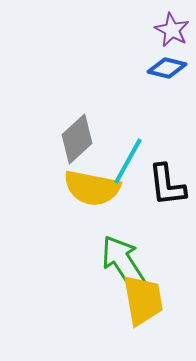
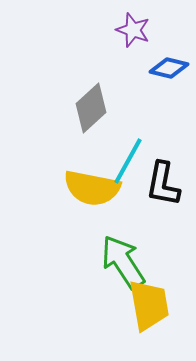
purple star: moved 39 px left; rotated 8 degrees counterclockwise
blue diamond: moved 2 px right
gray diamond: moved 14 px right, 31 px up
black L-shape: moved 4 px left, 1 px up; rotated 18 degrees clockwise
yellow trapezoid: moved 6 px right, 5 px down
